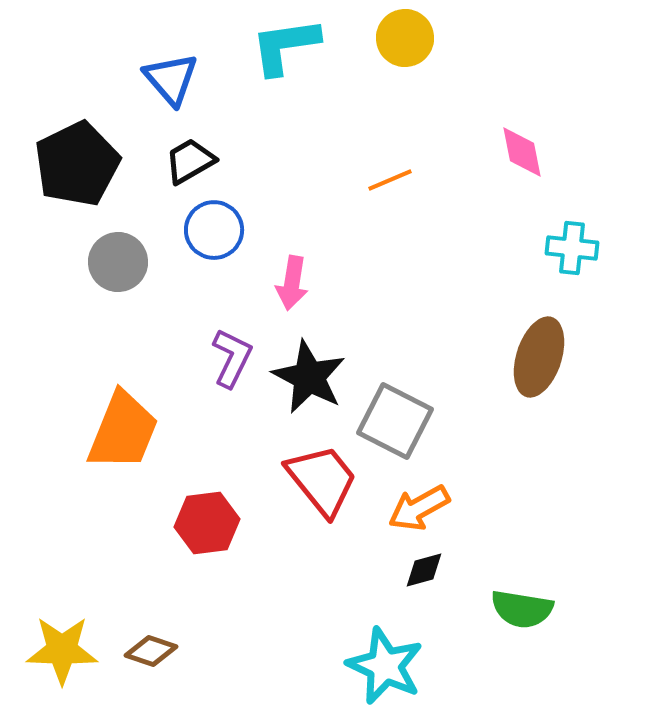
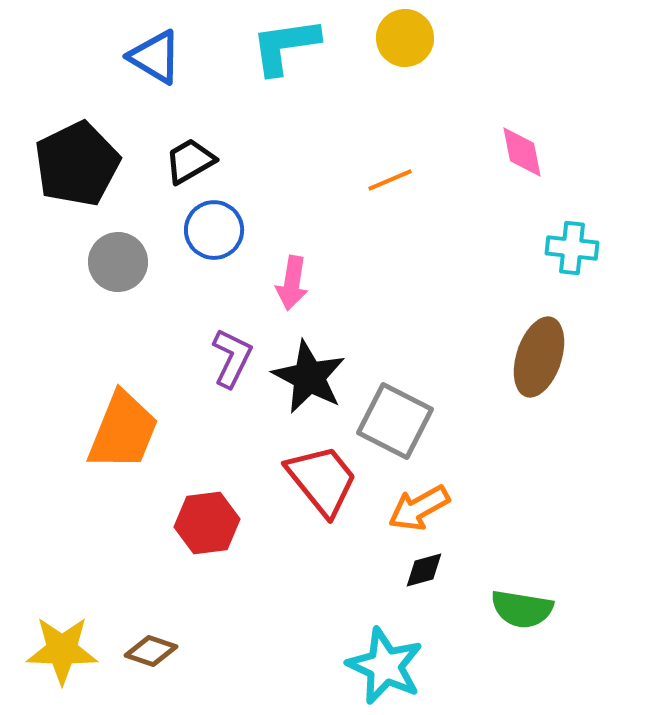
blue triangle: moved 16 px left, 22 px up; rotated 18 degrees counterclockwise
